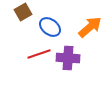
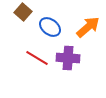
brown square: rotated 18 degrees counterclockwise
orange arrow: moved 2 px left
red line: moved 2 px left, 4 px down; rotated 50 degrees clockwise
